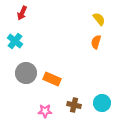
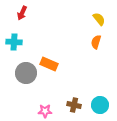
cyan cross: moved 1 px left, 1 px down; rotated 35 degrees counterclockwise
orange rectangle: moved 3 px left, 15 px up
cyan circle: moved 2 px left, 2 px down
